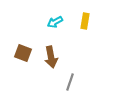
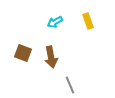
yellow rectangle: moved 3 px right; rotated 28 degrees counterclockwise
gray line: moved 3 px down; rotated 42 degrees counterclockwise
